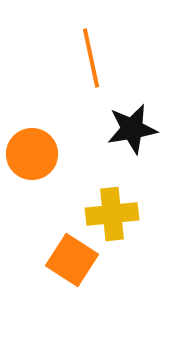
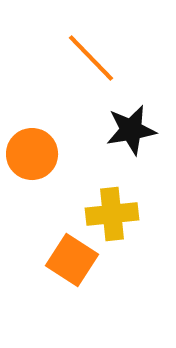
orange line: rotated 32 degrees counterclockwise
black star: moved 1 px left, 1 px down
